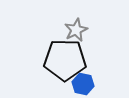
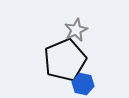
black pentagon: rotated 24 degrees counterclockwise
